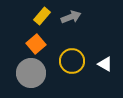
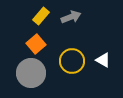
yellow rectangle: moved 1 px left
white triangle: moved 2 px left, 4 px up
